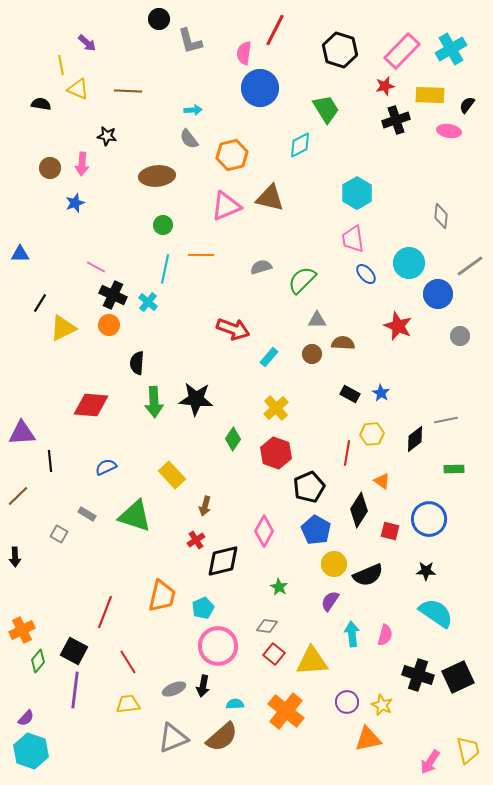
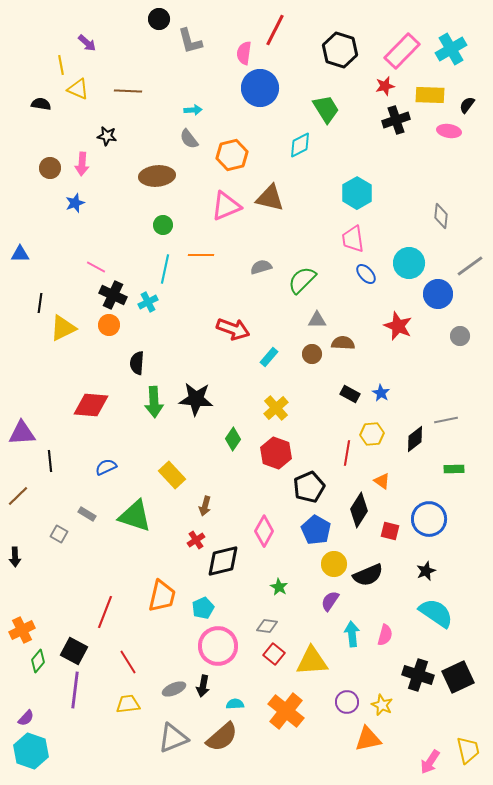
cyan cross at (148, 302): rotated 24 degrees clockwise
black line at (40, 303): rotated 24 degrees counterclockwise
black star at (426, 571): rotated 24 degrees counterclockwise
